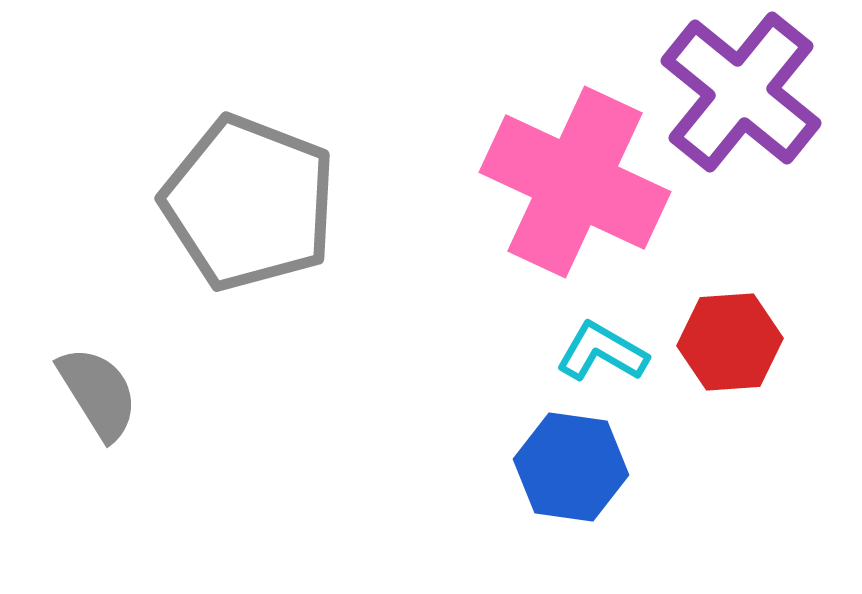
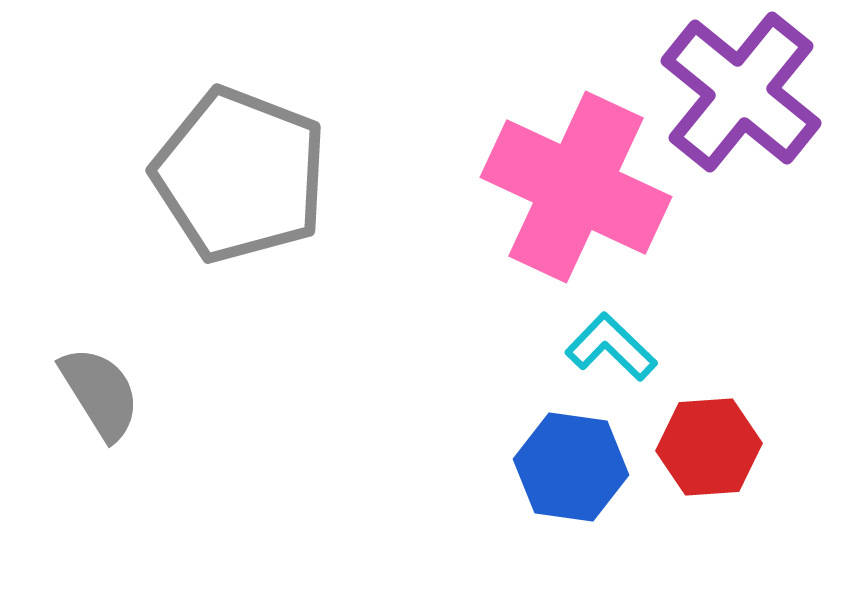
pink cross: moved 1 px right, 5 px down
gray pentagon: moved 9 px left, 28 px up
red hexagon: moved 21 px left, 105 px down
cyan L-shape: moved 9 px right, 5 px up; rotated 14 degrees clockwise
gray semicircle: moved 2 px right
